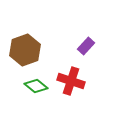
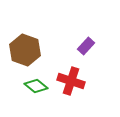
brown hexagon: rotated 20 degrees counterclockwise
